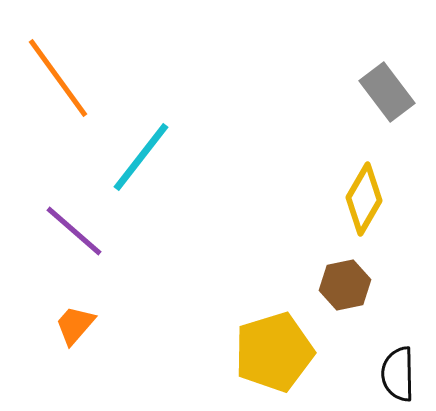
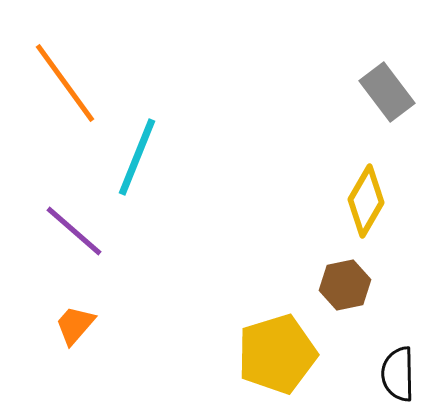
orange line: moved 7 px right, 5 px down
cyan line: moved 4 px left; rotated 16 degrees counterclockwise
yellow diamond: moved 2 px right, 2 px down
yellow pentagon: moved 3 px right, 2 px down
